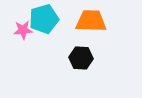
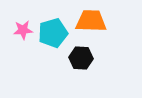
cyan pentagon: moved 9 px right, 14 px down
